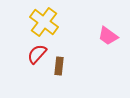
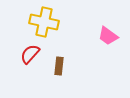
yellow cross: rotated 24 degrees counterclockwise
red semicircle: moved 7 px left
